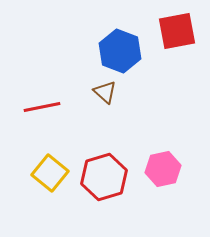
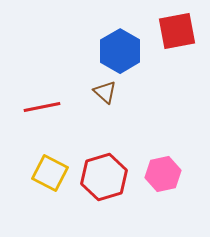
blue hexagon: rotated 9 degrees clockwise
pink hexagon: moved 5 px down
yellow square: rotated 12 degrees counterclockwise
